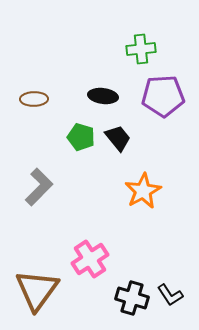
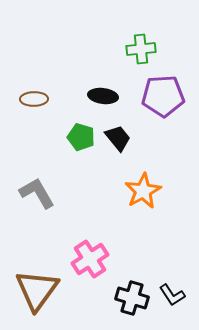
gray L-shape: moved 2 px left, 6 px down; rotated 75 degrees counterclockwise
black L-shape: moved 2 px right
